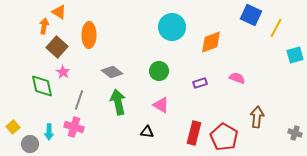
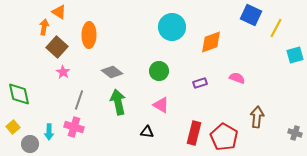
orange arrow: moved 1 px down
green diamond: moved 23 px left, 8 px down
